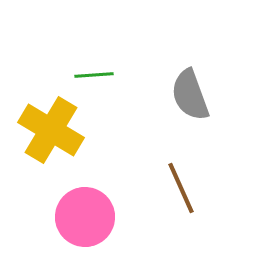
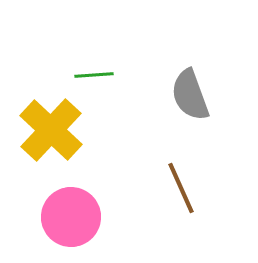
yellow cross: rotated 12 degrees clockwise
pink circle: moved 14 px left
